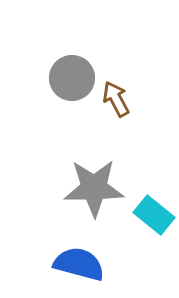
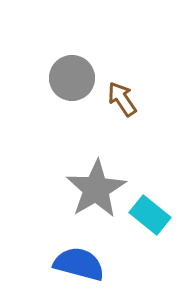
brown arrow: moved 6 px right; rotated 6 degrees counterclockwise
gray star: moved 2 px right, 1 px down; rotated 30 degrees counterclockwise
cyan rectangle: moved 4 px left
